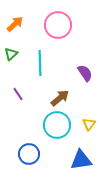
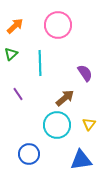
orange arrow: moved 2 px down
brown arrow: moved 5 px right
